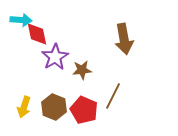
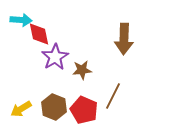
red diamond: moved 2 px right
brown arrow: rotated 12 degrees clockwise
yellow arrow: moved 3 px left, 2 px down; rotated 40 degrees clockwise
